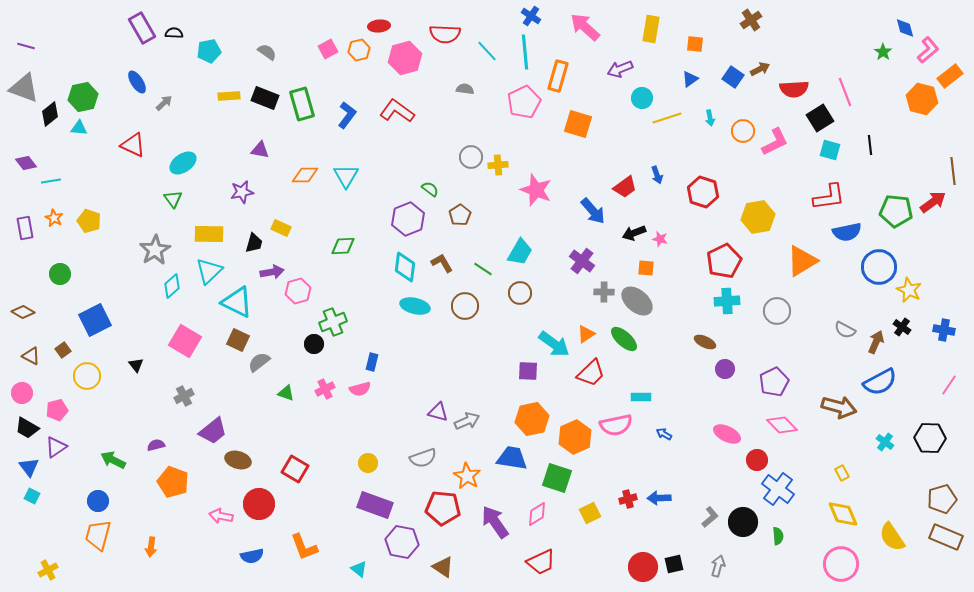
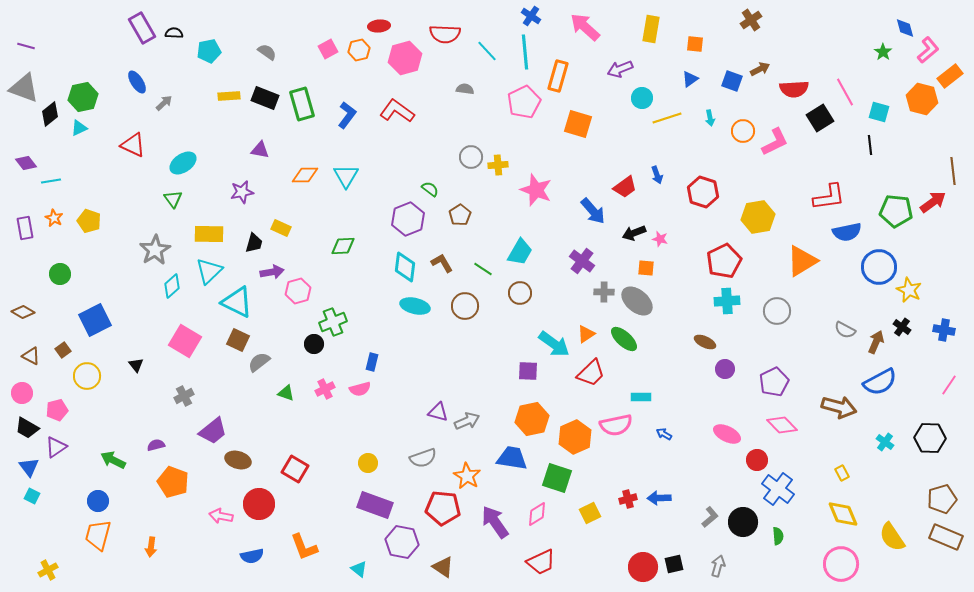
blue square at (733, 77): moved 1 px left, 4 px down; rotated 15 degrees counterclockwise
pink line at (845, 92): rotated 8 degrees counterclockwise
cyan triangle at (79, 128): rotated 30 degrees counterclockwise
cyan square at (830, 150): moved 49 px right, 38 px up
